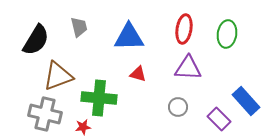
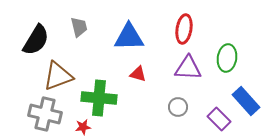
green ellipse: moved 24 px down
